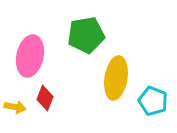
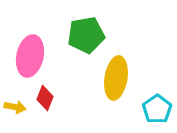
cyan pentagon: moved 4 px right, 8 px down; rotated 16 degrees clockwise
